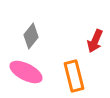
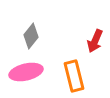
pink ellipse: rotated 40 degrees counterclockwise
